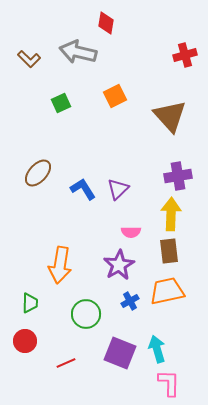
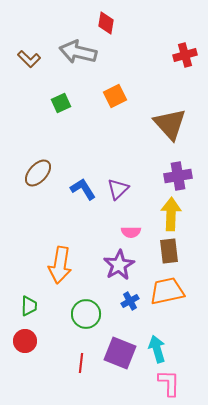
brown triangle: moved 8 px down
green trapezoid: moved 1 px left, 3 px down
red line: moved 15 px right; rotated 60 degrees counterclockwise
